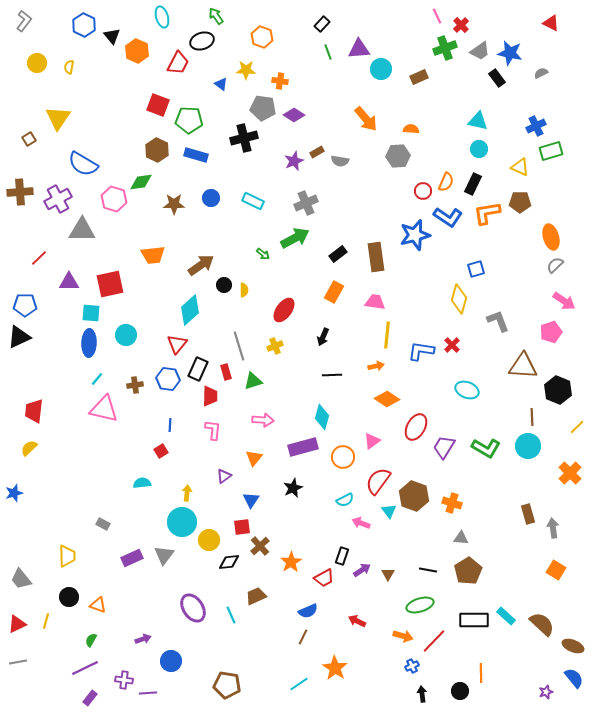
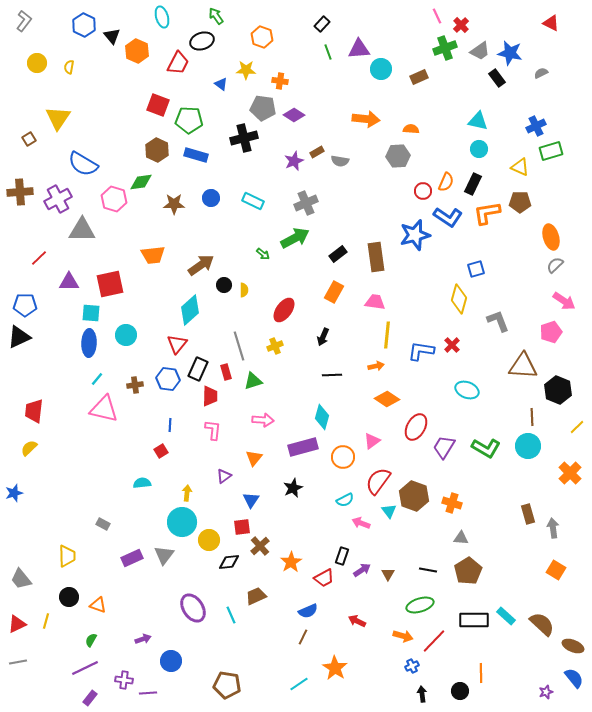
orange arrow at (366, 119): rotated 44 degrees counterclockwise
